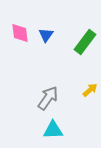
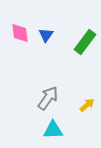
yellow arrow: moved 3 px left, 15 px down
